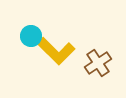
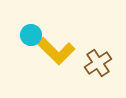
cyan circle: moved 1 px up
